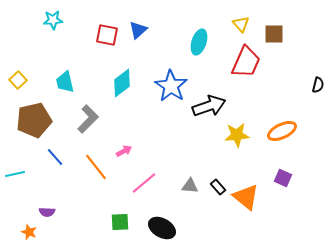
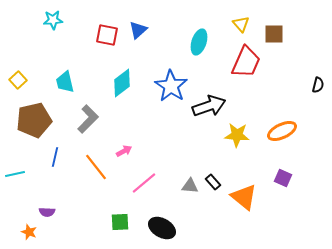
yellow star: rotated 10 degrees clockwise
blue line: rotated 54 degrees clockwise
black rectangle: moved 5 px left, 5 px up
orange triangle: moved 2 px left
